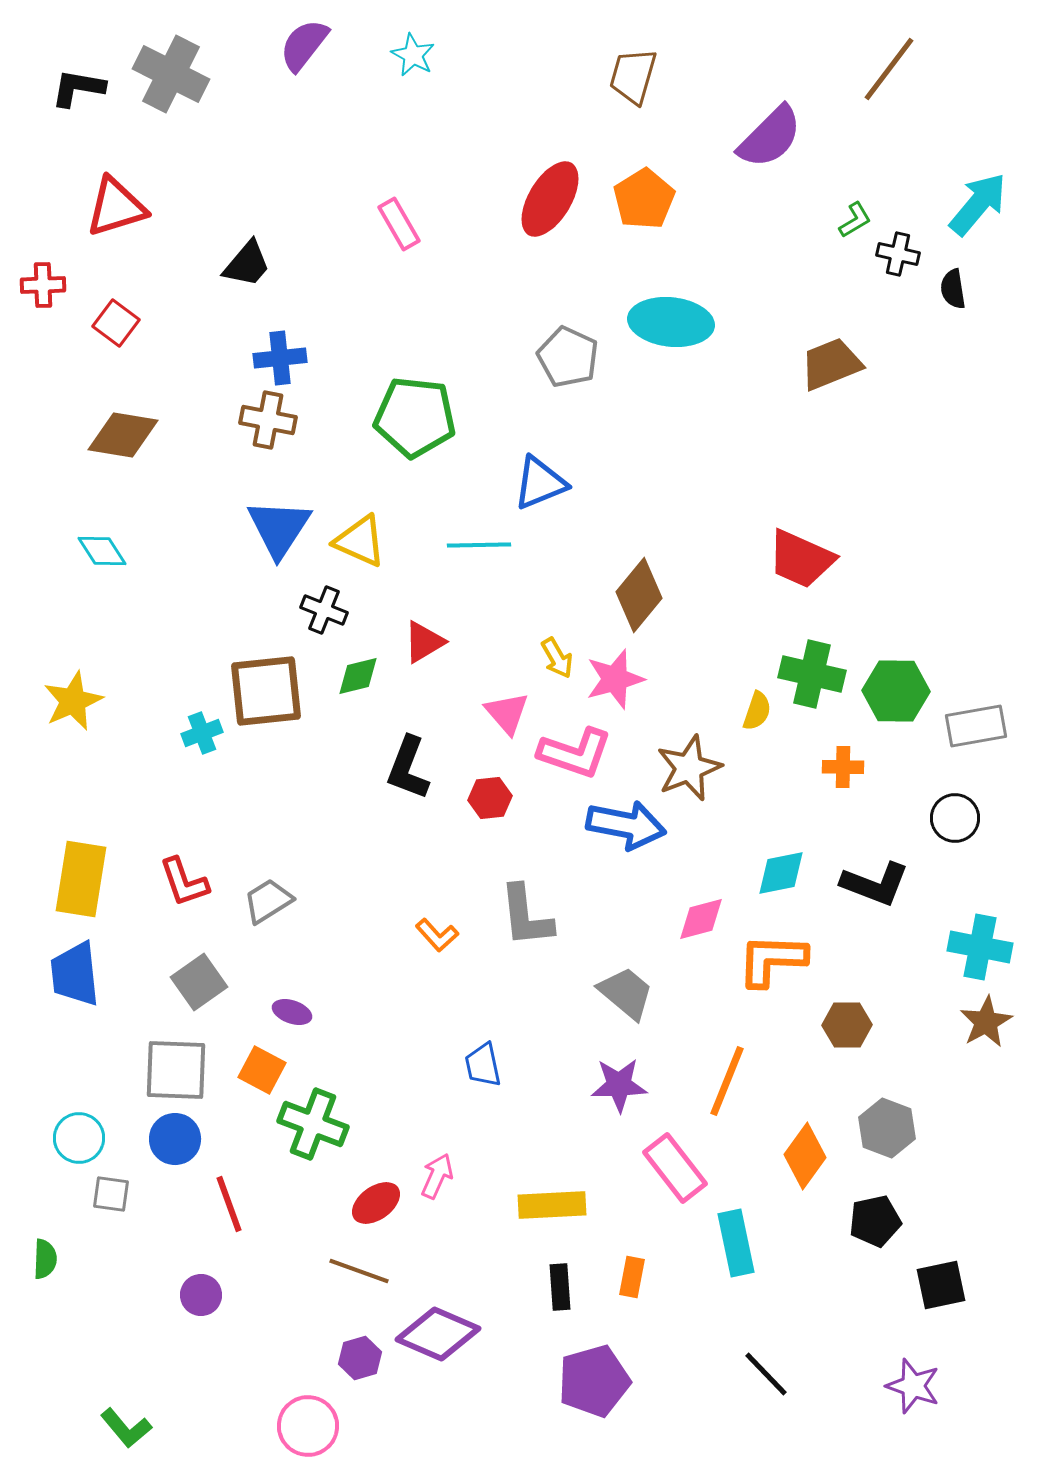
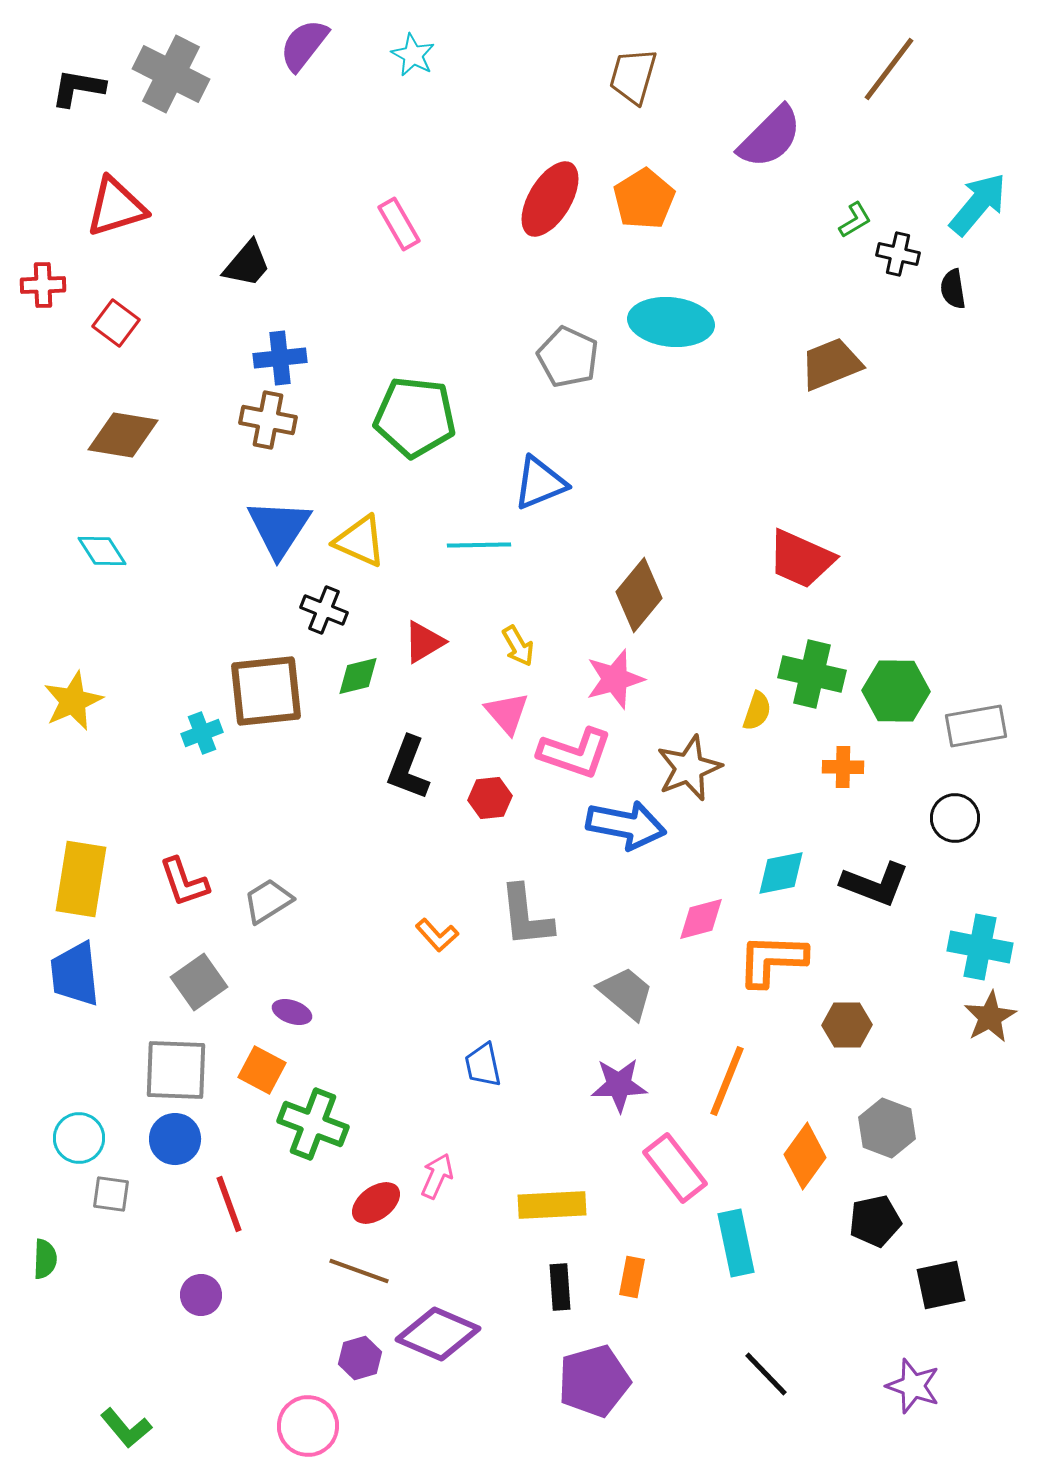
yellow arrow at (557, 658): moved 39 px left, 12 px up
brown star at (986, 1022): moved 4 px right, 5 px up
